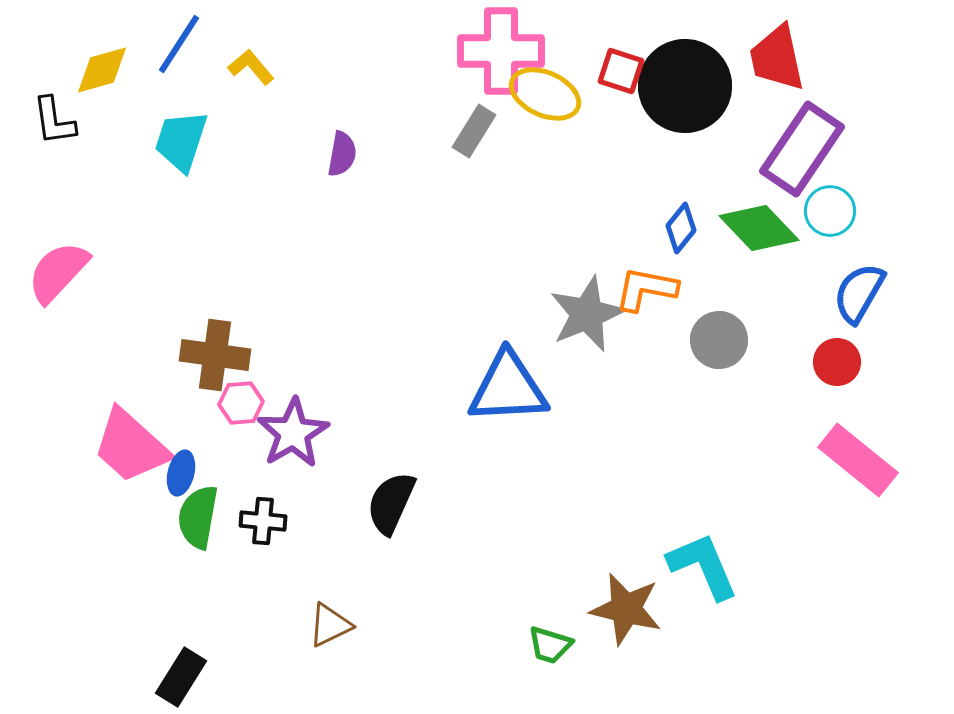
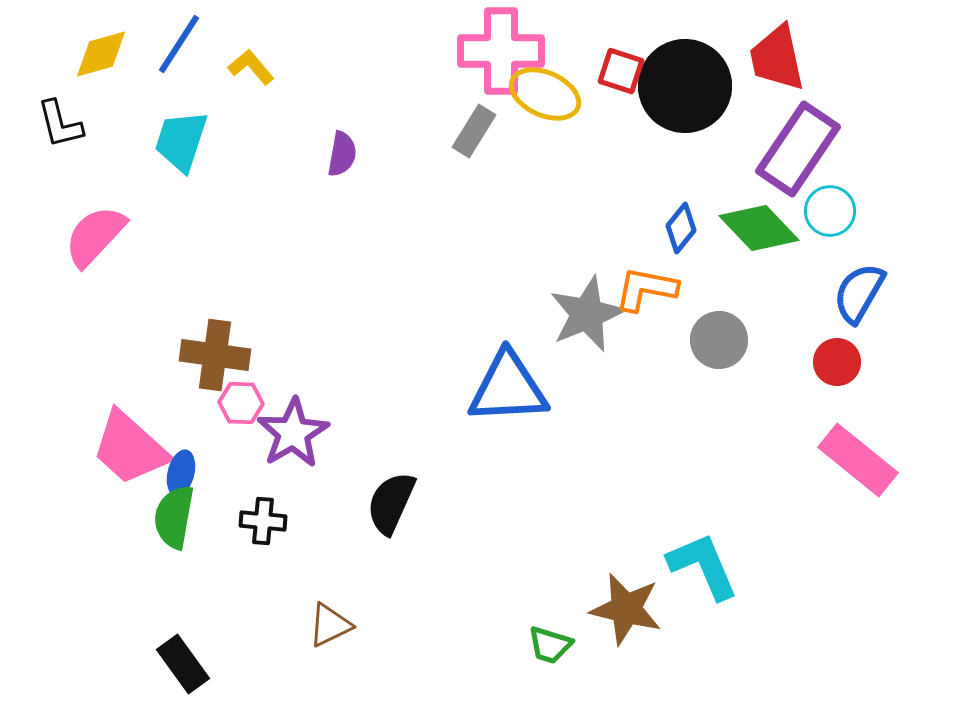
yellow diamond: moved 1 px left, 16 px up
black L-shape: moved 6 px right, 3 px down; rotated 6 degrees counterclockwise
purple rectangle: moved 4 px left
pink semicircle: moved 37 px right, 36 px up
pink hexagon: rotated 6 degrees clockwise
pink trapezoid: moved 1 px left, 2 px down
green semicircle: moved 24 px left
black rectangle: moved 2 px right, 13 px up; rotated 68 degrees counterclockwise
